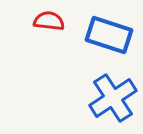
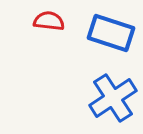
blue rectangle: moved 2 px right, 2 px up
